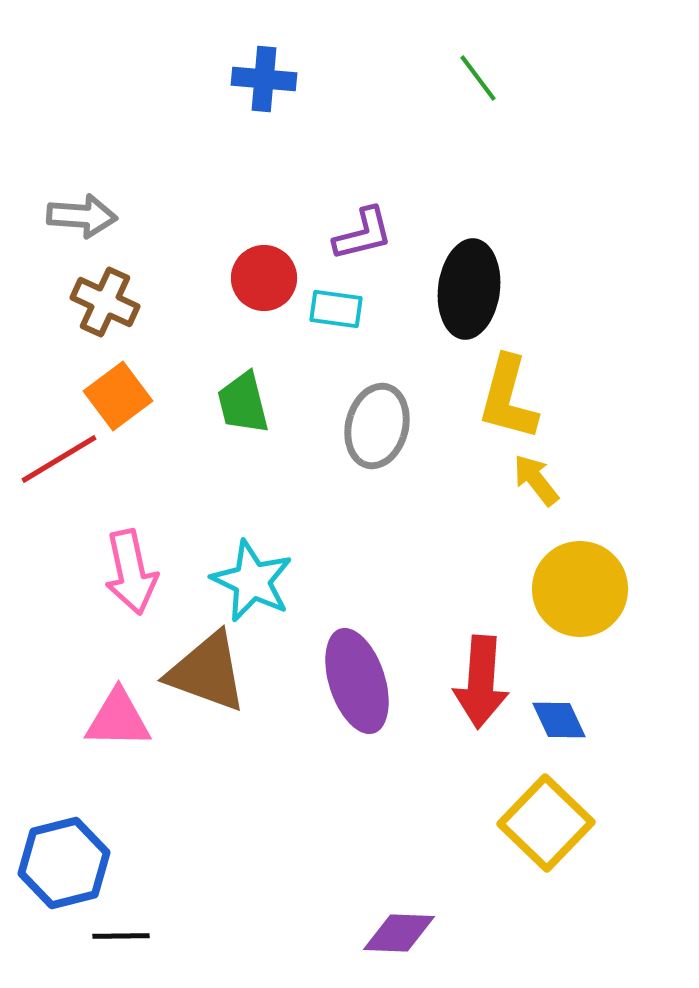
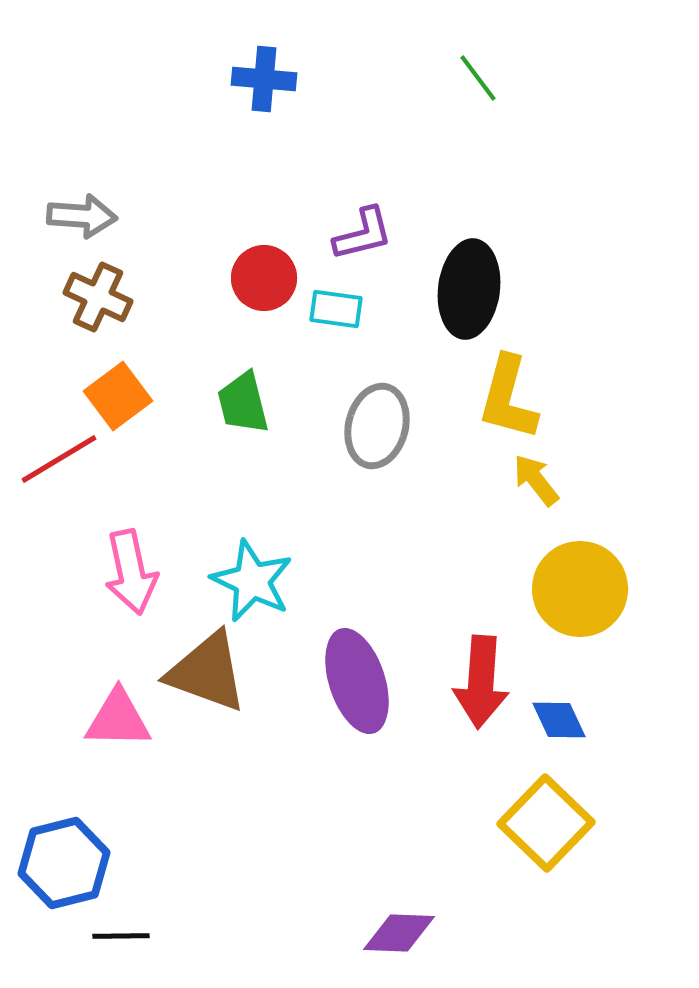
brown cross: moved 7 px left, 5 px up
